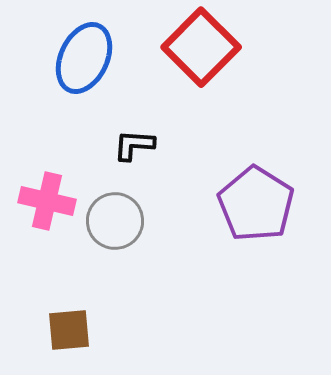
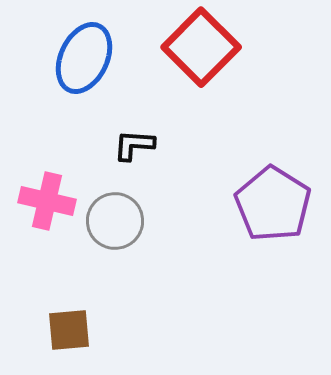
purple pentagon: moved 17 px right
